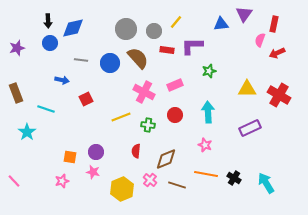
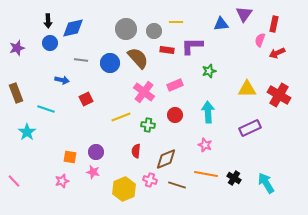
yellow line at (176, 22): rotated 48 degrees clockwise
pink cross at (144, 92): rotated 10 degrees clockwise
pink cross at (150, 180): rotated 24 degrees counterclockwise
yellow hexagon at (122, 189): moved 2 px right
